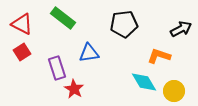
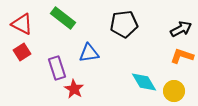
orange L-shape: moved 23 px right
